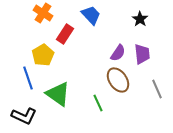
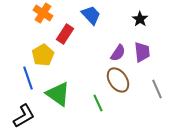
purple trapezoid: moved 2 px up
black L-shape: rotated 55 degrees counterclockwise
